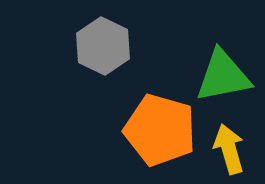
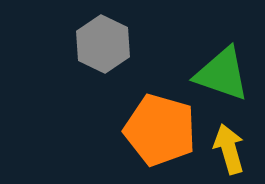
gray hexagon: moved 2 px up
green triangle: moved 1 px left, 2 px up; rotated 30 degrees clockwise
